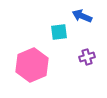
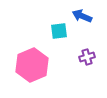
cyan square: moved 1 px up
